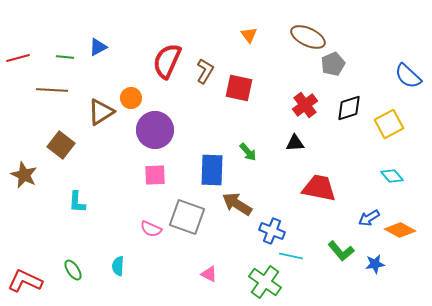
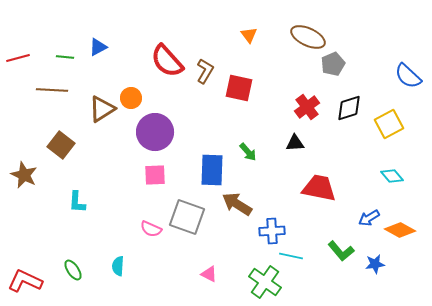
red semicircle: rotated 66 degrees counterclockwise
red cross: moved 2 px right, 2 px down
brown triangle: moved 1 px right, 3 px up
purple circle: moved 2 px down
blue cross: rotated 25 degrees counterclockwise
